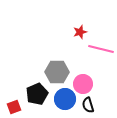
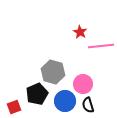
red star: rotated 24 degrees counterclockwise
pink line: moved 3 px up; rotated 20 degrees counterclockwise
gray hexagon: moved 4 px left; rotated 15 degrees clockwise
blue circle: moved 2 px down
